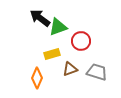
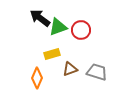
red circle: moved 11 px up
